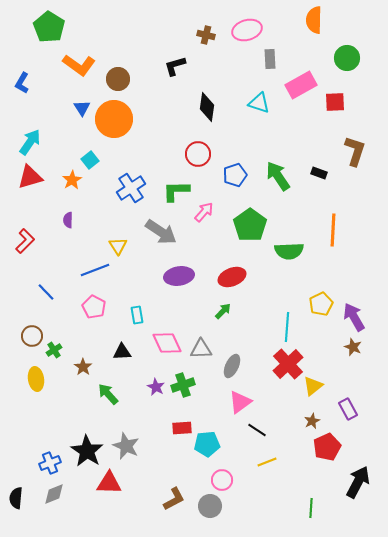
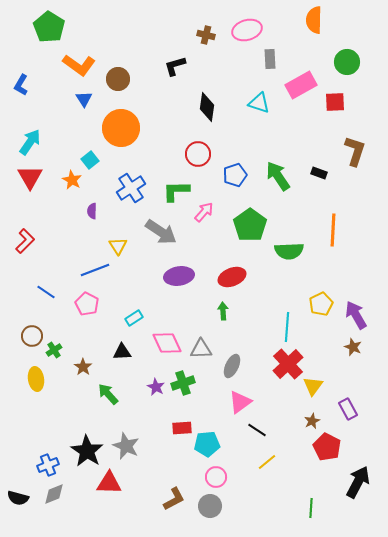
green circle at (347, 58): moved 4 px down
blue L-shape at (22, 83): moved 1 px left, 2 px down
blue triangle at (82, 108): moved 2 px right, 9 px up
orange circle at (114, 119): moved 7 px right, 9 px down
red triangle at (30, 177): rotated 44 degrees counterclockwise
orange star at (72, 180): rotated 12 degrees counterclockwise
purple semicircle at (68, 220): moved 24 px right, 9 px up
blue line at (46, 292): rotated 12 degrees counterclockwise
pink pentagon at (94, 307): moved 7 px left, 3 px up
green arrow at (223, 311): rotated 48 degrees counterclockwise
cyan rectangle at (137, 315): moved 3 px left, 3 px down; rotated 66 degrees clockwise
purple arrow at (354, 317): moved 2 px right, 2 px up
green cross at (183, 385): moved 2 px up
yellow triangle at (313, 386): rotated 15 degrees counterclockwise
red pentagon at (327, 447): rotated 20 degrees counterclockwise
yellow line at (267, 462): rotated 18 degrees counterclockwise
blue cross at (50, 463): moved 2 px left, 2 px down
pink circle at (222, 480): moved 6 px left, 3 px up
black semicircle at (16, 498): moved 2 px right; rotated 80 degrees counterclockwise
